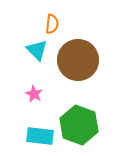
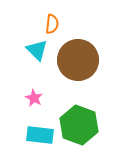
pink star: moved 4 px down
cyan rectangle: moved 1 px up
